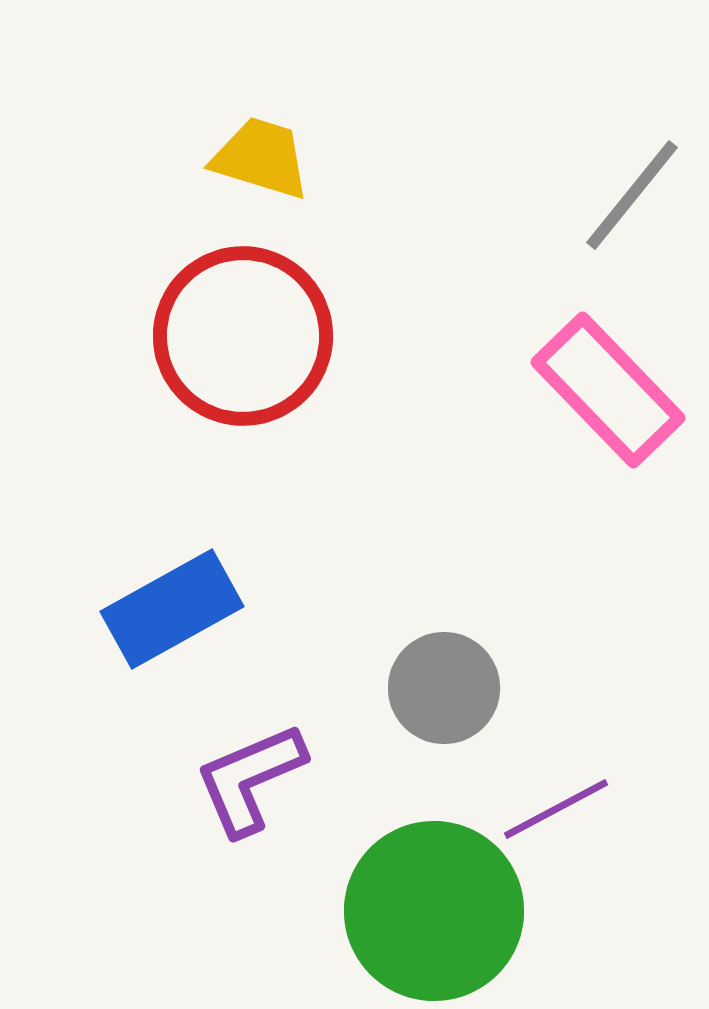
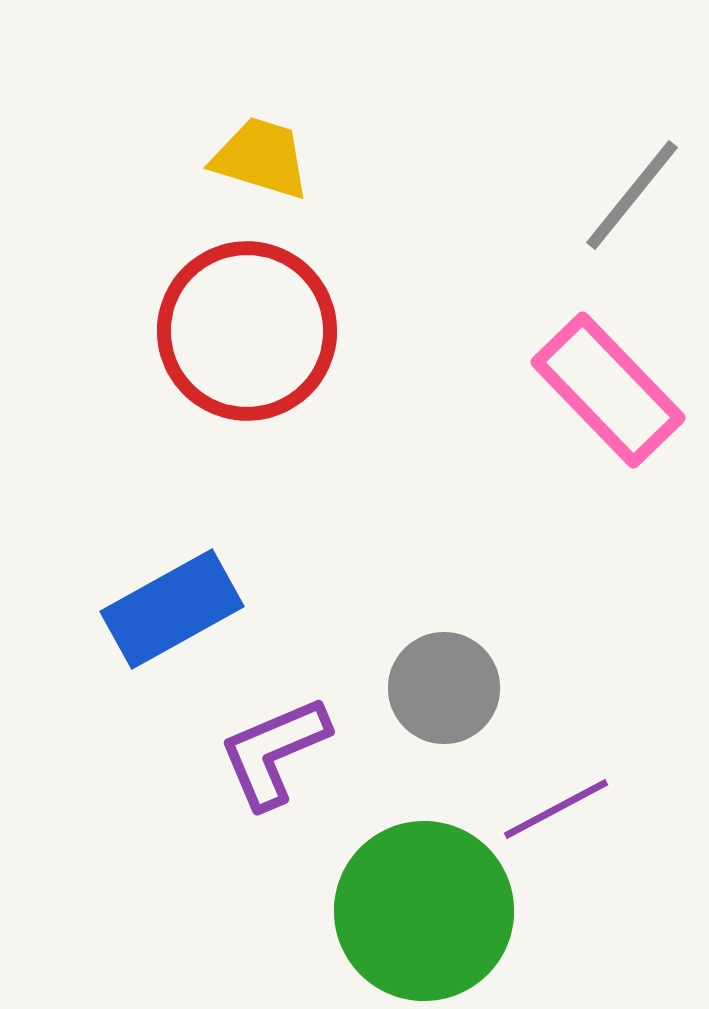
red circle: moved 4 px right, 5 px up
purple L-shape: moved 24 px right, 27 px up
green circle: moved 10 px left
